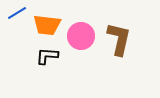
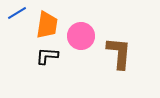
orange trapezoid: rotated 88 degrees counterclockwise
brown L-shape: moved 14 px down; rotated 8 degrees counterclockwise
